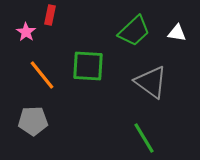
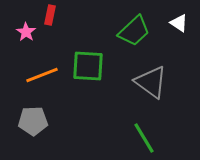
white triangle: moved 2 px right, 10 px up; rotated 24 degrees clockwise
orange line: rotated 72 degrees counterclockwise
